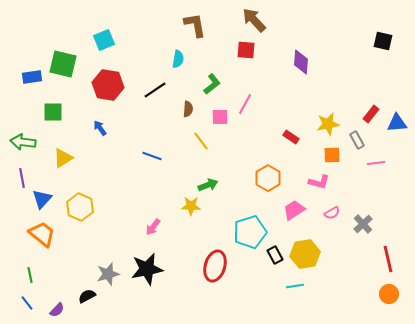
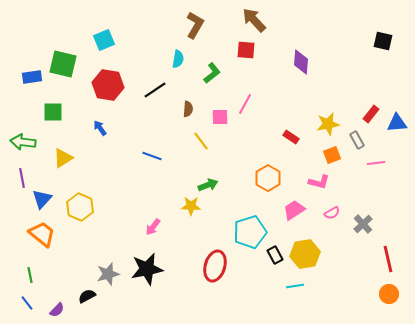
brown L-shape at (195, 25): rotated 40 degrees clockwise
green L-shape at (212, 84): moved 11 px up
orange square at (332, 155): rotated 18 degrees counterclockwise
